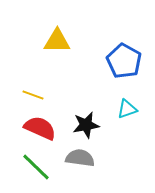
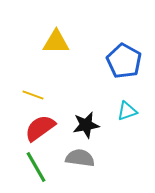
yellow triangle: moved 1 px left, 1 px down
cyan triangle: moved 2 px down
red semicircle: rotated 60 degrees counterclockwise
green line: rotated 16 degrees clockwise
